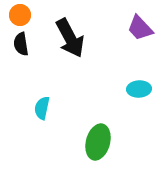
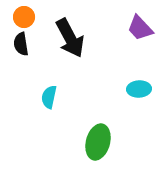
orange circle: moved 4 px right, 2 px down
cyan semicircle: moved 7 px right, 11 px up
